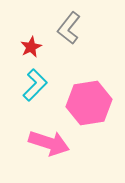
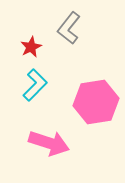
pink hexagon: moved 7 px right, 1 px up
